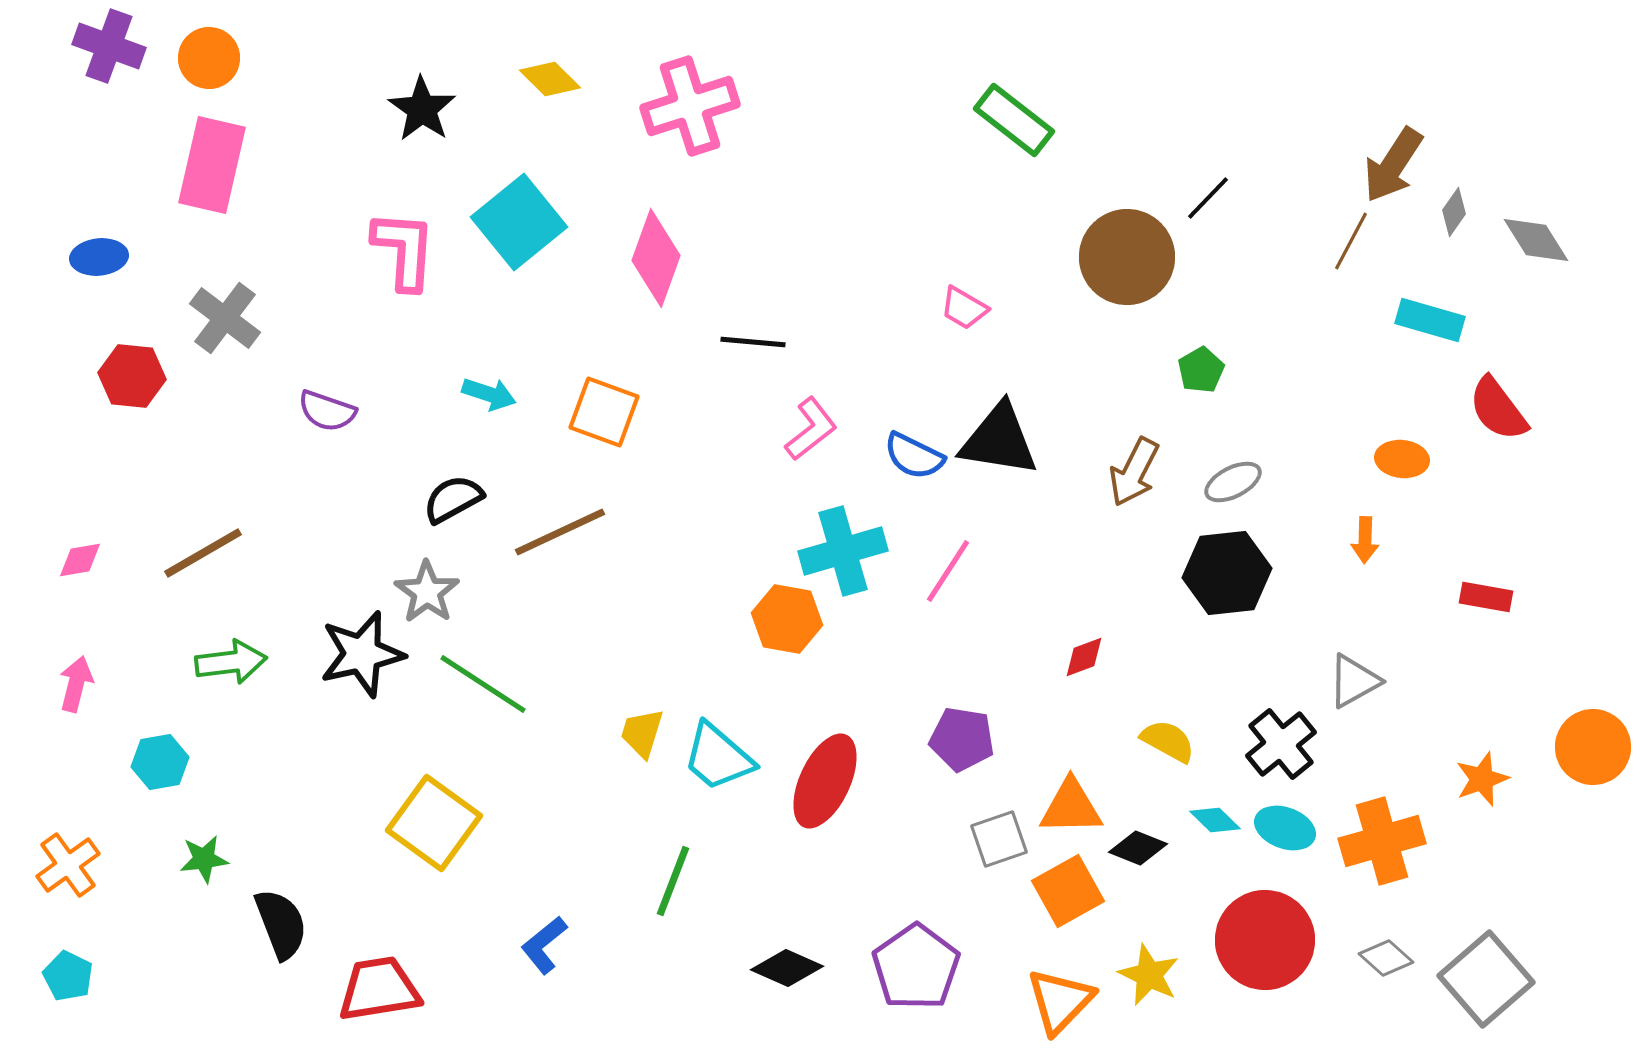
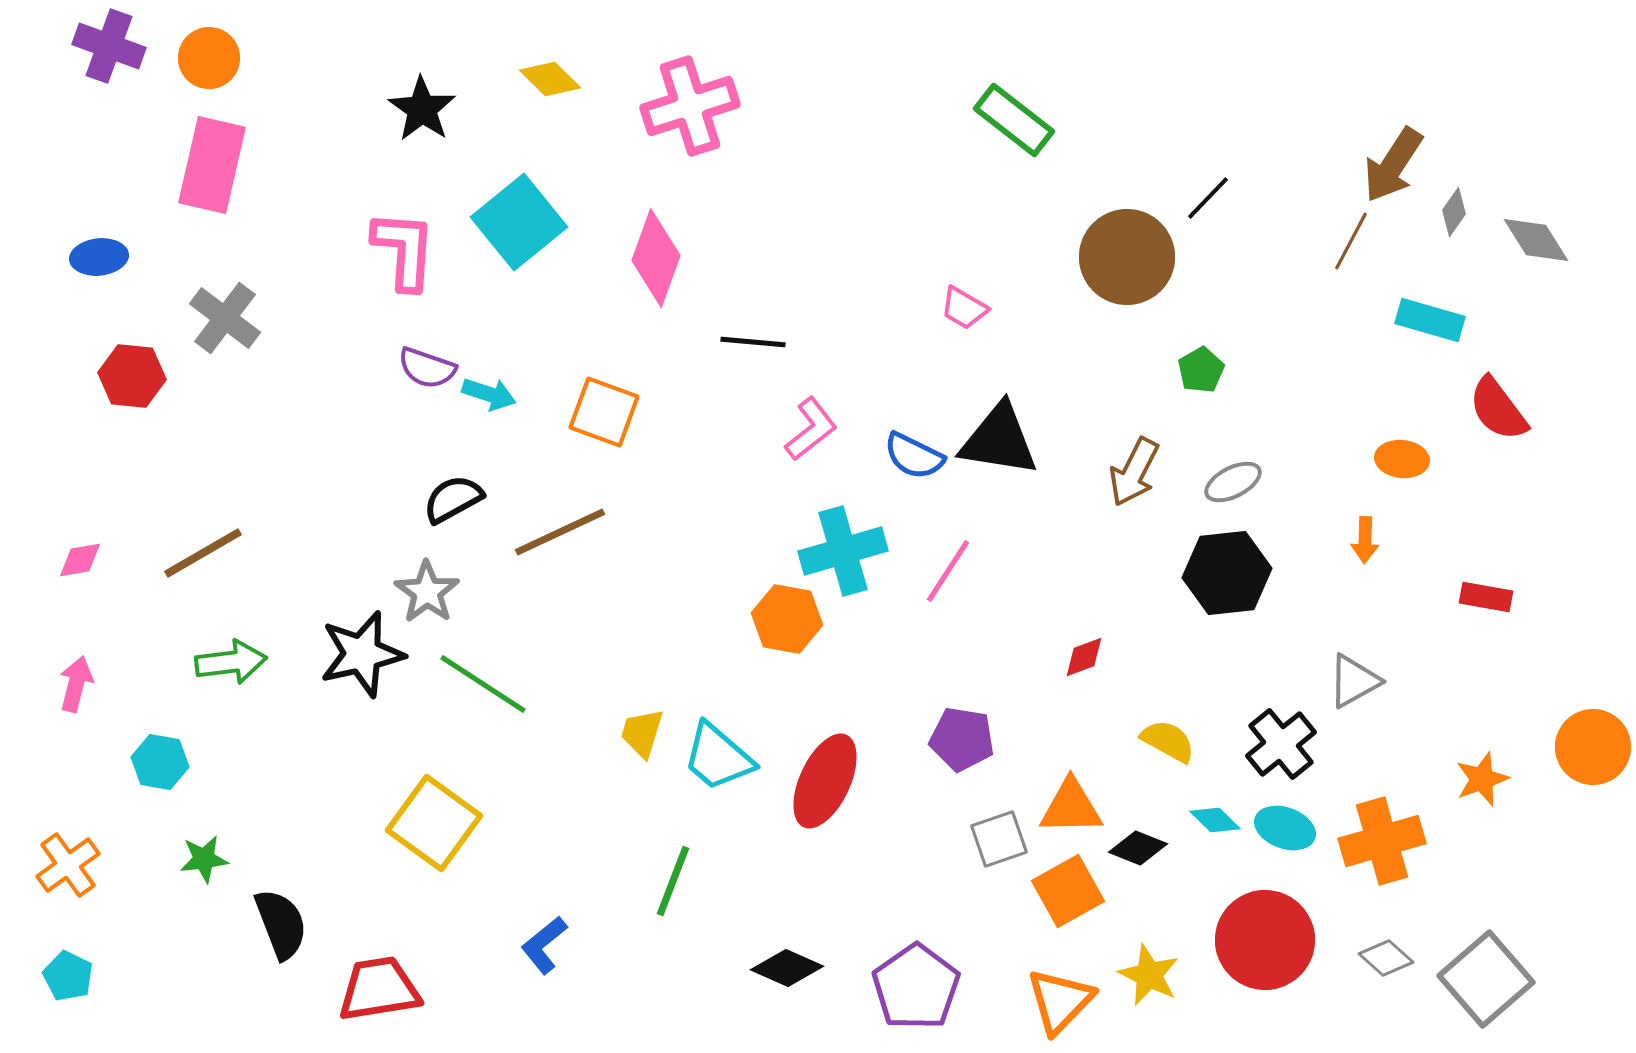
purple semicircle at (327, 411): moved 100 px right, 43 px up
cyan hexagon at (160, 762): rotated 20 degrees clockwise
purple pentagon at (916, 967): moved 20 px down
